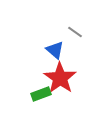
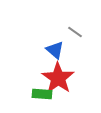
red star: moved 2 px left
green rectangle: moved 1 px right; rotated 24 degrees clockwise
